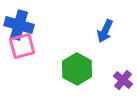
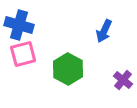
blue arrow: moved 1 px left
pink square: moved 1 px right, 8 px down
green hexagon: moved 9 px left
